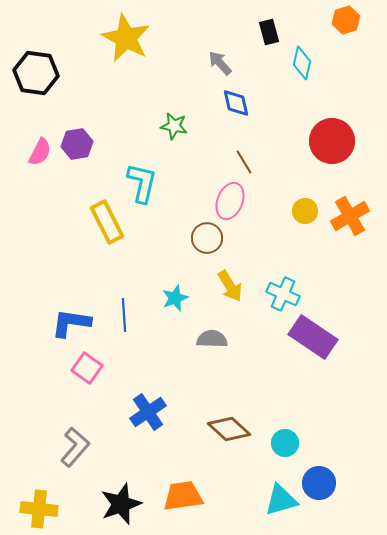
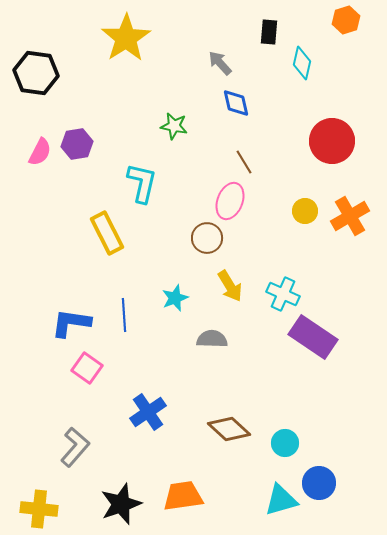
black rectangle: rotated 20 degrees clockwise
yellow star: rotated 12 degrees clockwise
yellow rectangle: moved 11 px down
